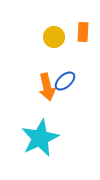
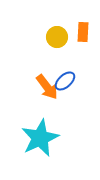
yellow circle: moved 3 px right
orange arrow: rotated 24 degrees counterclockwise
